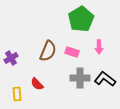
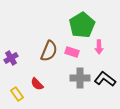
green pentagon: moved 1 px right, 6 px down
brown semicircle: moved 1 px right
yellow rectangle: rotated 32 degrees counterclockwise
